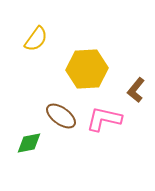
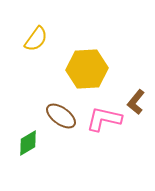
brown L-shape: moved 12 px down
green diamond: moved 1 px left; rotated 20 degrees counterclockwise
